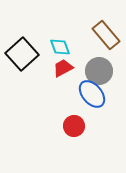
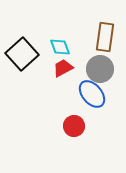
brown rectangle: moved 1 px left, 2 px down; rotated 48 degrees clockwise
gray circle: moved 1 px right, 2 px up
